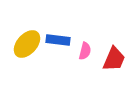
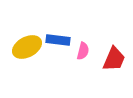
yellow ellipse: moved 3 px down; rotated 20 degrees clockwise
pink semicircle: moved 2 px left
